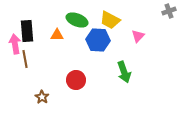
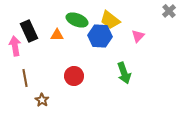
gray cross: rotated 24 degrees counterclockwise
yellow trapezoid: rotated 10 degrees clockwise
black rectangle: moved 2 px right; rotated 20 degrees counterclockwise
blue hexagon: moved 2 px right, 4 px up
pink arrow: moved 2 px down
brown line: moved 19 px down
green arrow: moved 1 px down
red circle: moved 2 px left, 4 px up
brown star: moved 3 px down
